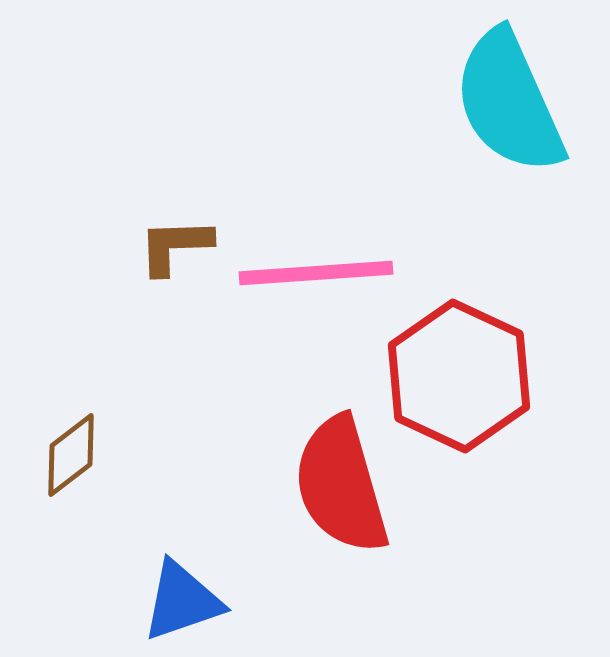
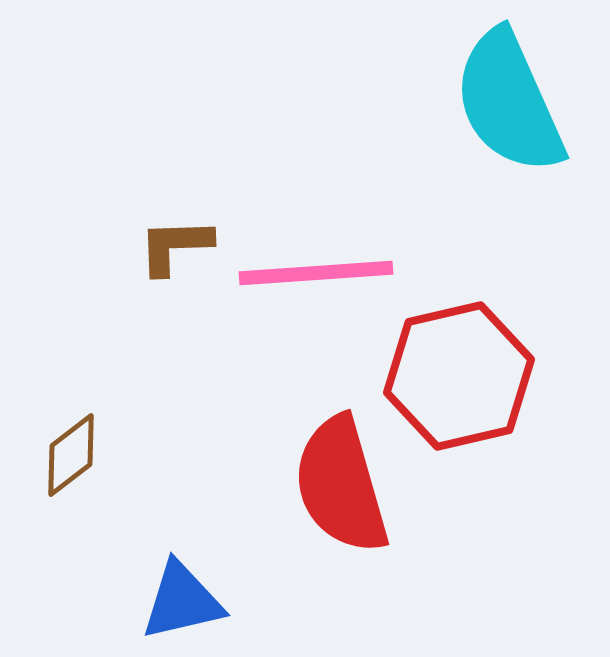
red hexagon: rotated 22 degrees clockwise
blue triangle: rotated 6 degrees clockwise
